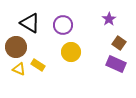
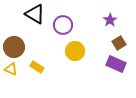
purple star: moved 1 px right, 1 px down
black triangle: moved 5 px right, 9 px up
brown square: rotated 24 degrees clockwise
brown circle: moved 2 px left
yellow circle: moved 4 px right, 1 px up
yellow rectangle: moved 1 px left, 2 px down
yellow triangle: moved 8 px left
